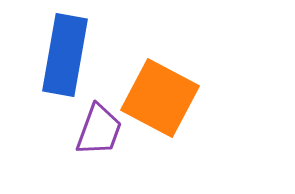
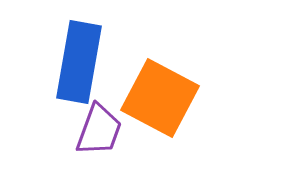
blue rectangle: moved 14 px right, 7 px down
